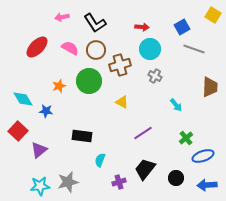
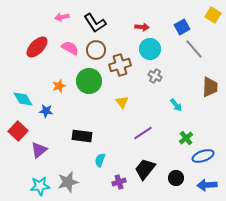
gray line: rotated 30 degrees clockwise
yellow triangle: rotated 24 degrees clockwise
